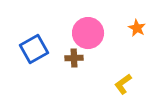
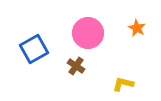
brown cross: moved 2 px right, 8 px down; rotated 36 degrees clockwise
yellow L-shape: rotated 50 degrees clockwise
